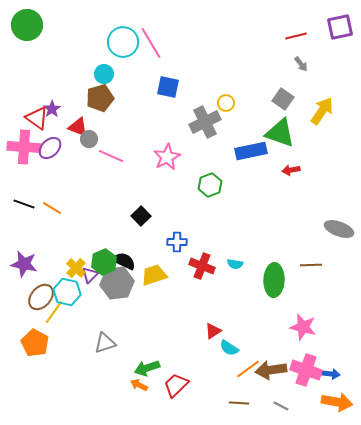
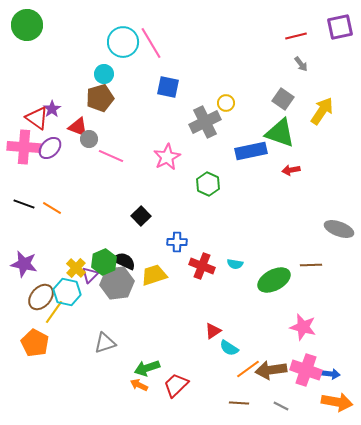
green hexagon at (210, 185): moved 2 px left, 1 px up; rotated 15 degrees counterclockwise
green ellipse at (274, 280): rotated 60 degrees clockwise
